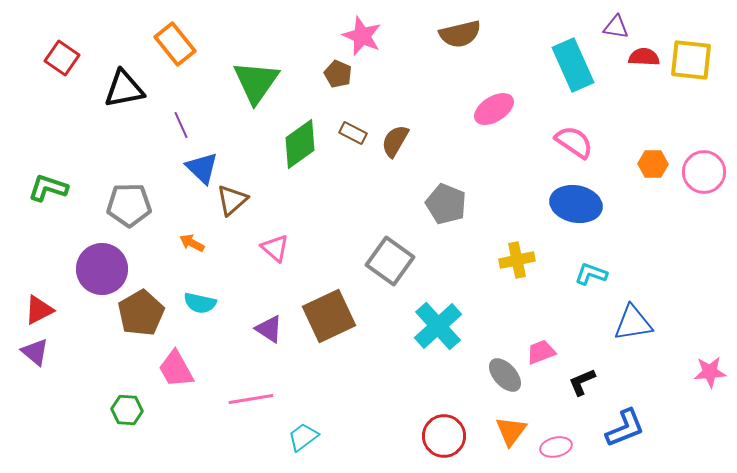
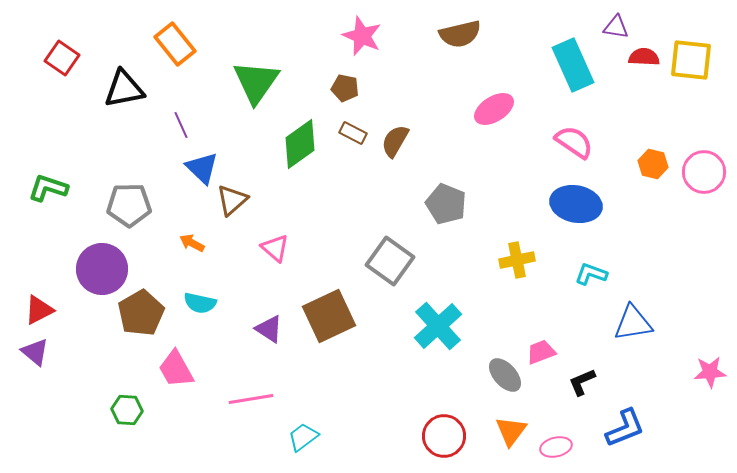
brown pentagon at (338, 74): moved 7 px right, 14 px down; rotated 12 degrees counterclockwise
orange hexagon at (653, 164): rotated 12 degrees clockwise
